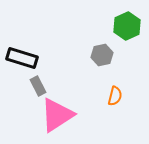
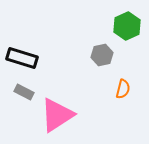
gray rectangle: moved 14 px left, 6 px down; rotated 36 degrees counterclockwise
orange semicircle: moved 8 px right, 7 px up
